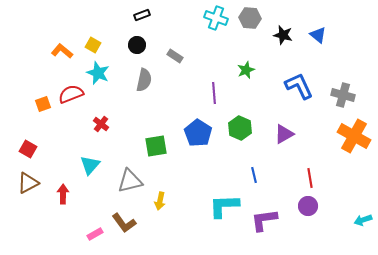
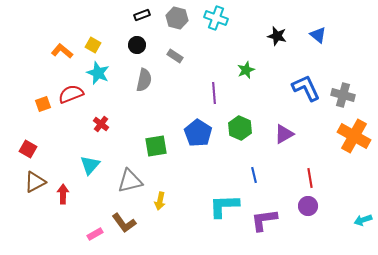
gray hexagon: moved 73 px left; rotated 10 degrees clockwise
black star: moved 6 px left, 1 px down
blue L-shape: moved 7 px right, 2 px down
brown triangle: moved 7 px right, 1 px up
